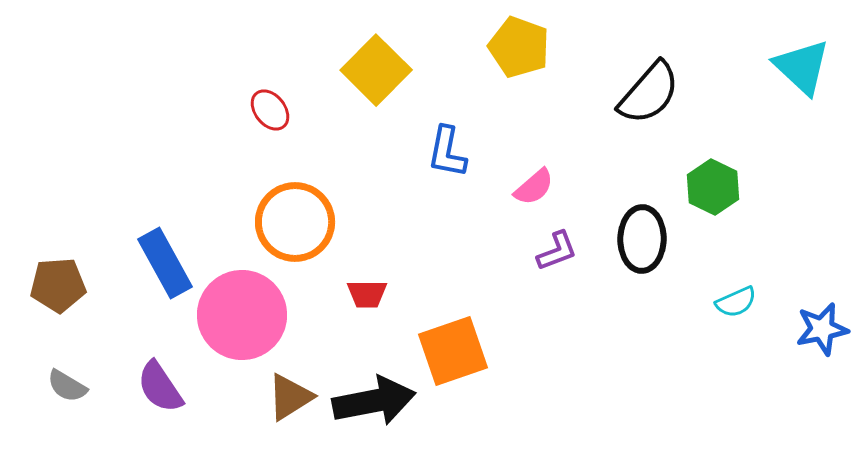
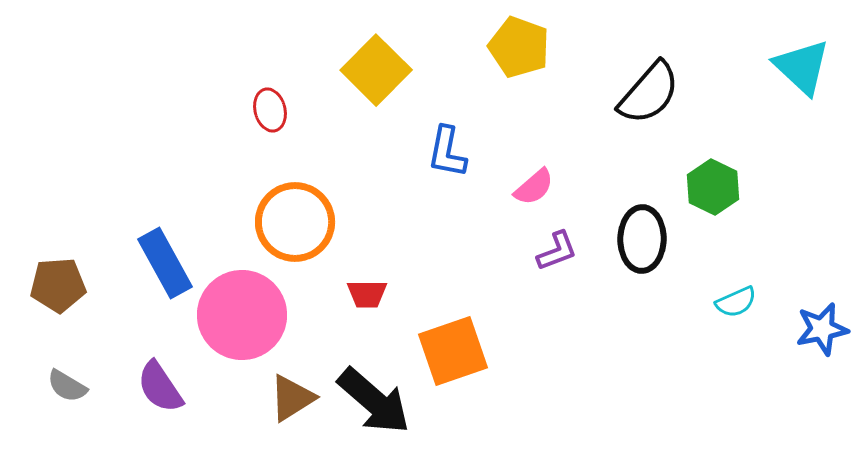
red ellipse: rotated 24 degrees clockwise
brown triangle: moved 2 px right, 1 px down
black arrow: rotated 52 degrees clockwise
